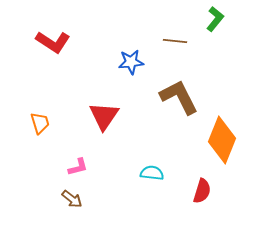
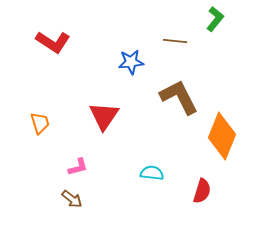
orange diamond: moved 4 px up
